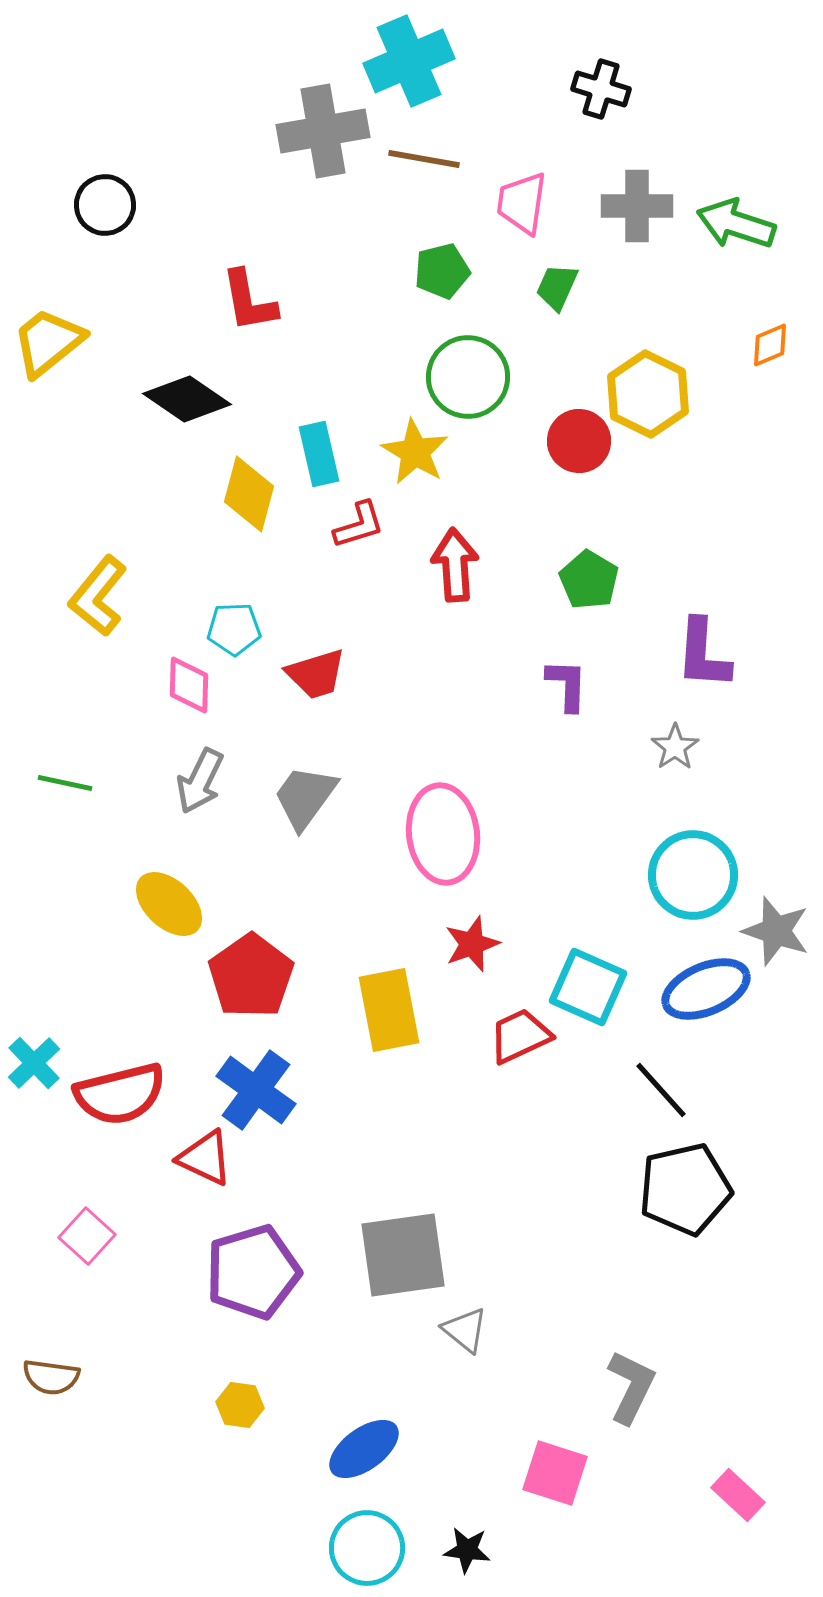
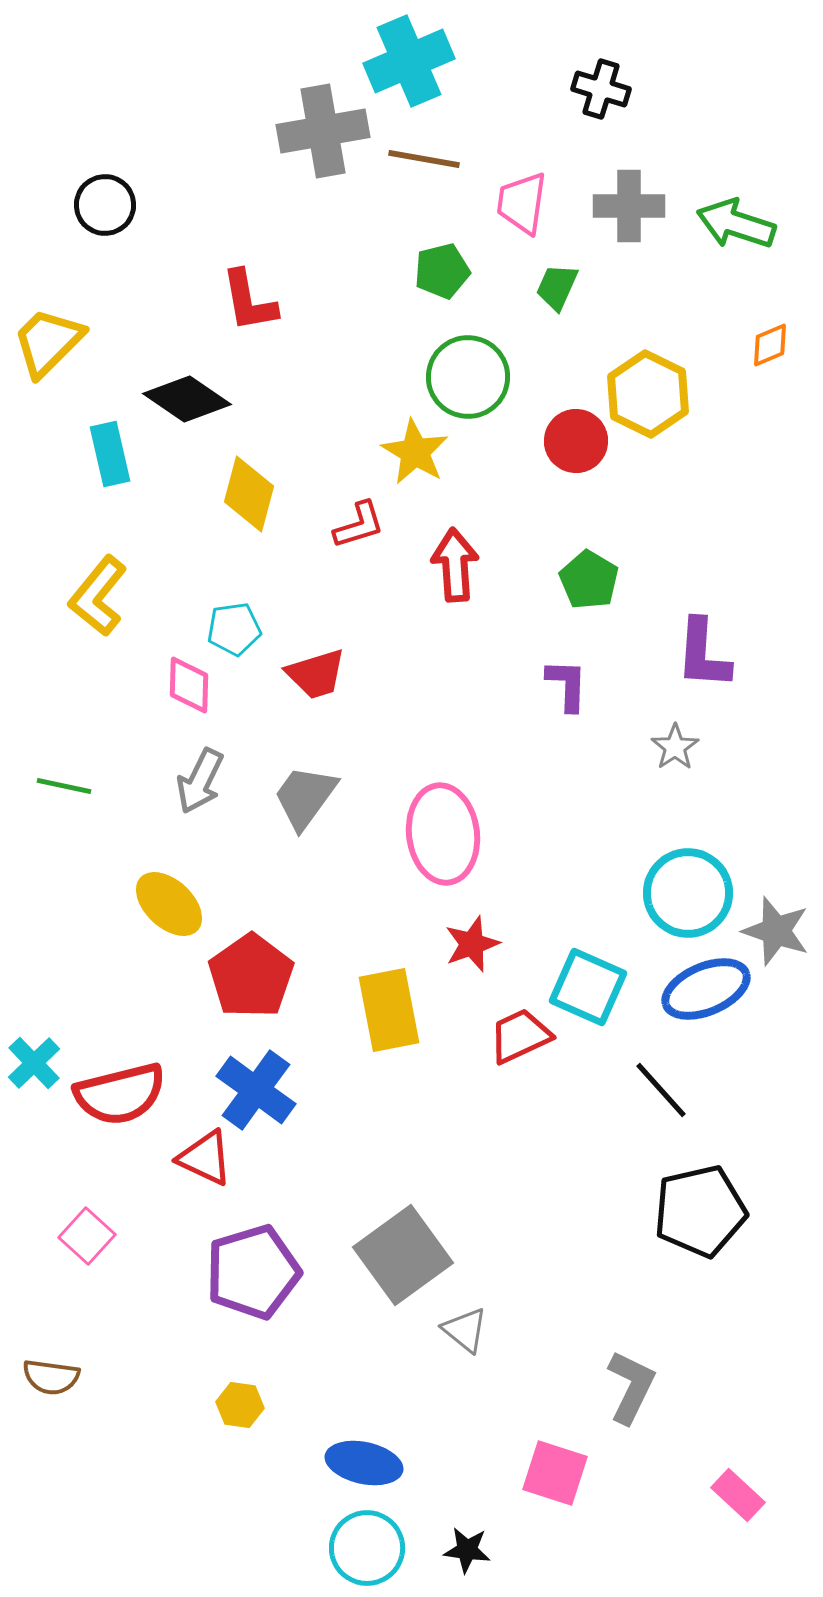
gray cross at (637, 206): moved 8 px left
yellow trapezoid at (48, 342): rotated 6 degrees counterclockwise
red circle at (579, 441): moved 3 px left
cyan rectangle at (319, 454): moved 209 px left
cyan pentagon at (234, 629): rotated 6 degrees counterclockwise
green line at (65, 783): moved 1 px left, 3 px down
cyan circle at (693, 875): moved 5 px left, 18 px down
black pentagon at (685, 1189): moved 15 px right, 22 px down
gray square at (403, 1255): rotated 28 degrees counterclockwise
blue ellipse at (364, 1449): moved 14 px down; rotated 48 degrees clockwise
